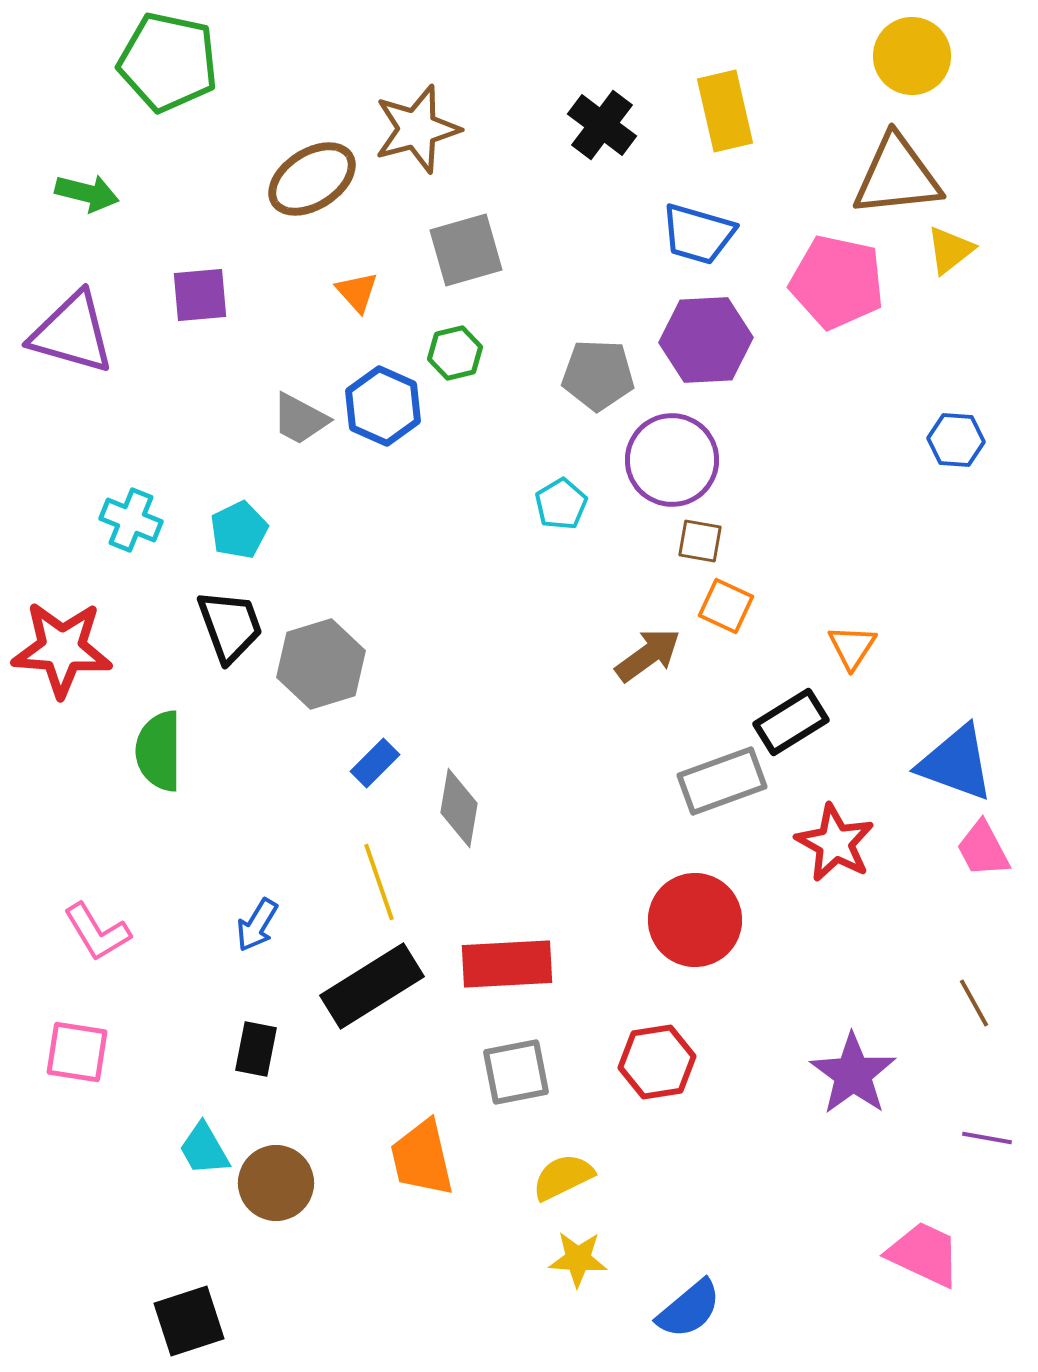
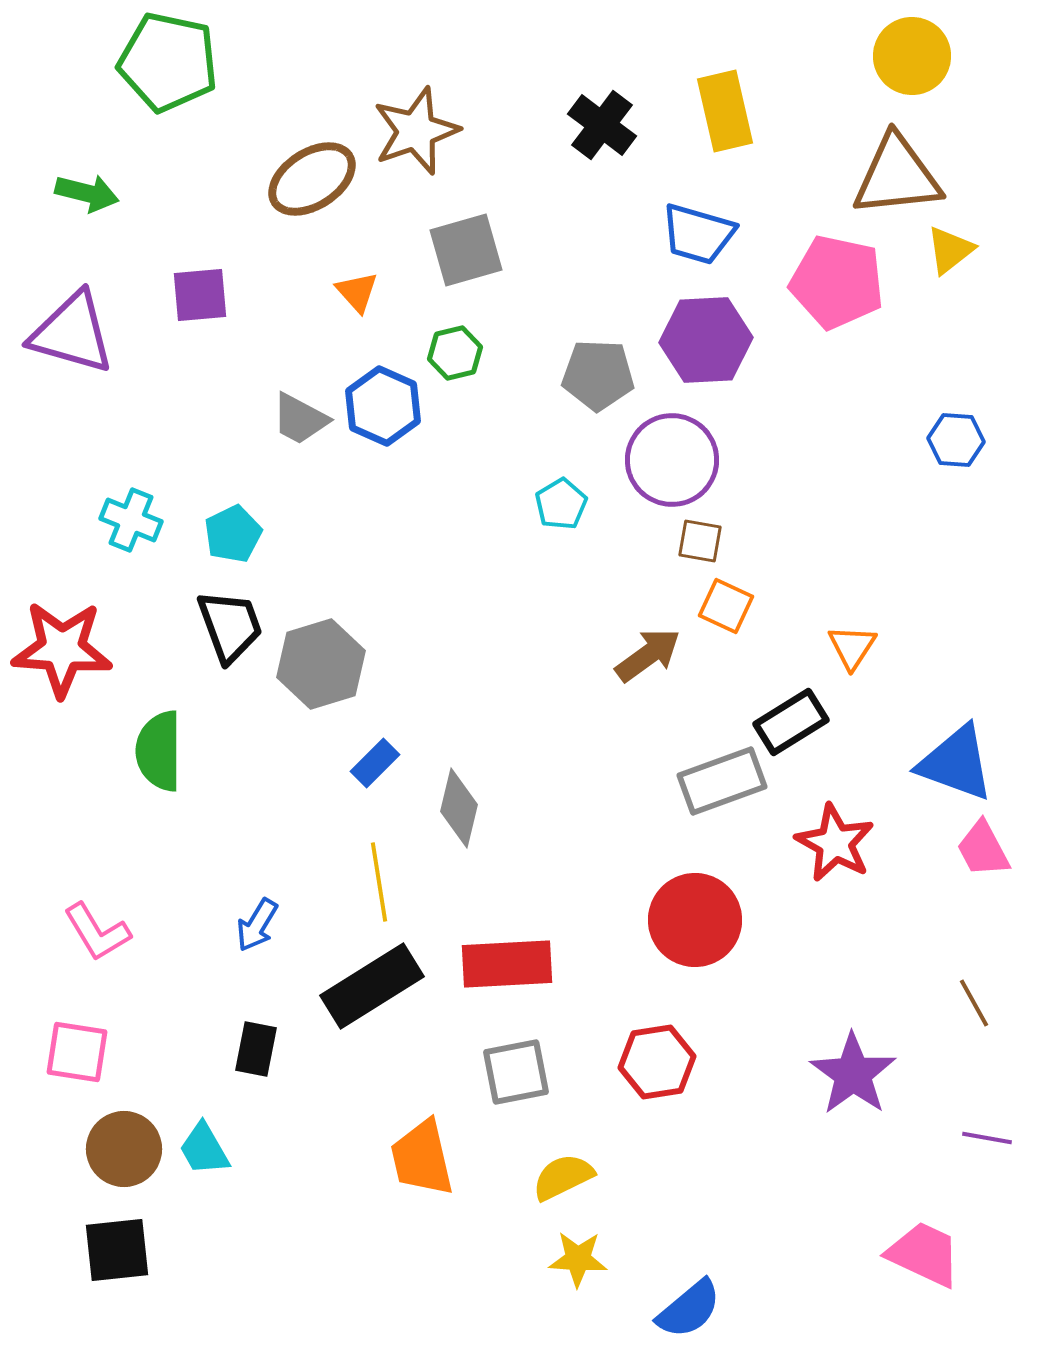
brown star at (417, 129): moved 1 px left, 2 px down; rotated 4 degrees counterclockwise
cyan pentagon at (239, 530): moved 6 px left, 4 px down
gray diamond at (459, 808): rotated 4 degrees clockwise
yellow line at (379, 882): rotated 10 degrees clockwise
brown circle at (276, 1183): moved 152 px left, 34 px up
black square at (189, 1321): moved 72 px left, 71 px up; rotated 12 degrees clockwise
